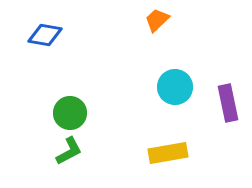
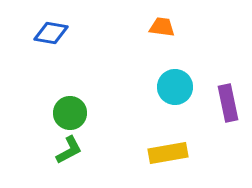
orange trapezoid: moved 5 px right, 7 px down; rotated 52 degrees clockwise
blue diamond: moved 6 px right, 2 px up
green L-shape: moved 1 px up
